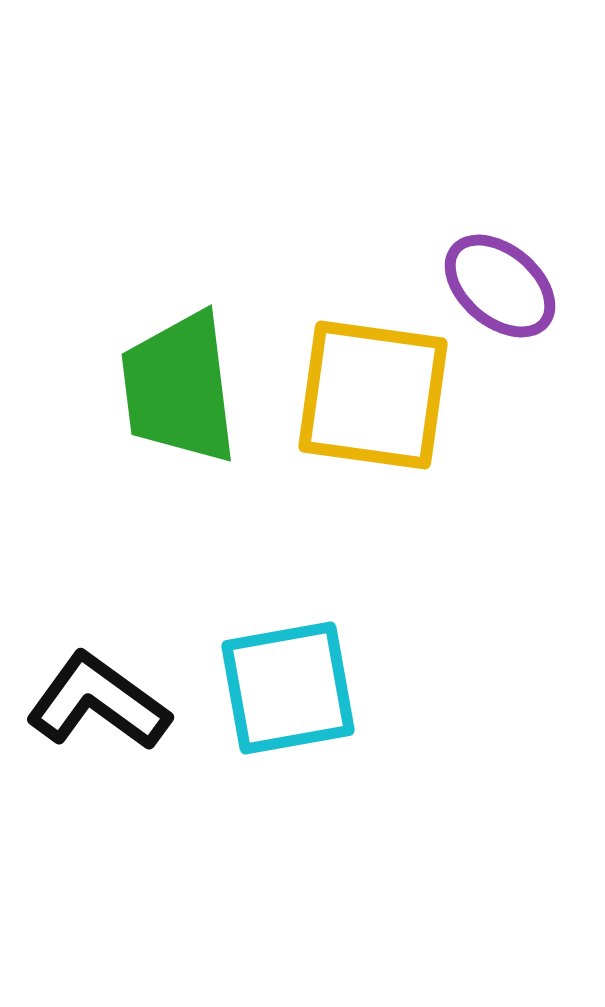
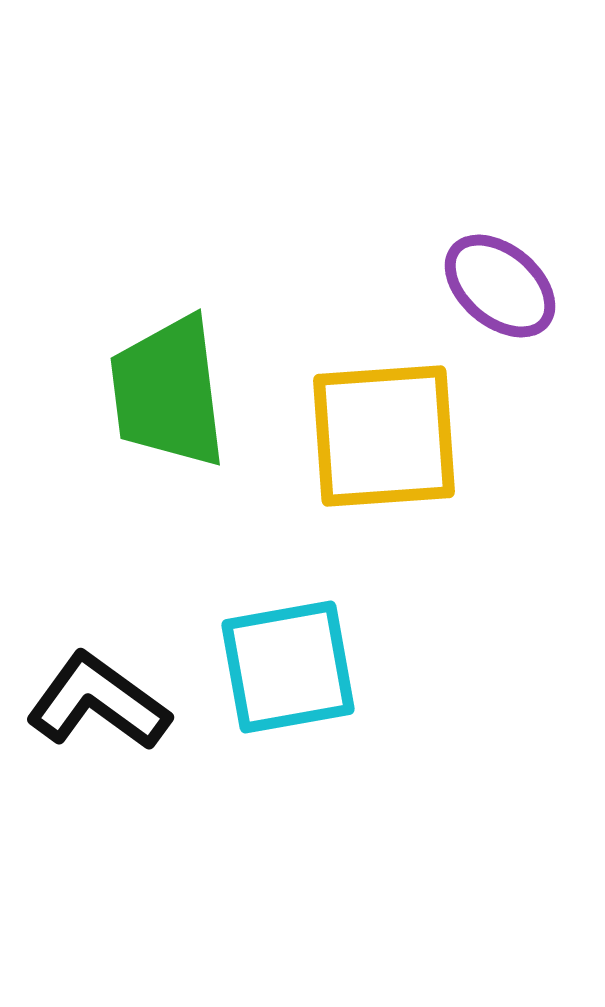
green trapezoid: moved 11 px left, 4 px down
yellow square: moved 11 px right, 41 px down; rotated 12 degrees counterclockwise
cyan square: moved 21 px up
